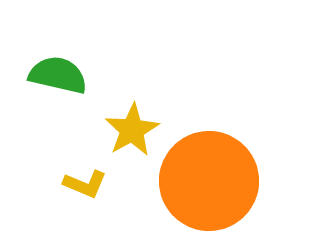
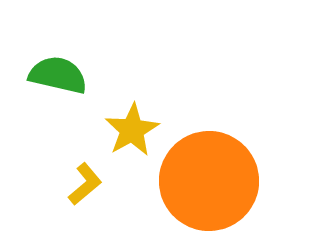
yellow L-shape: rotated 63 degrees counterclockwise
